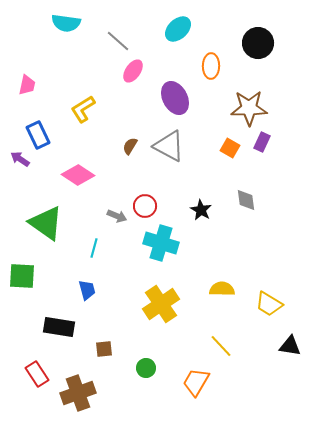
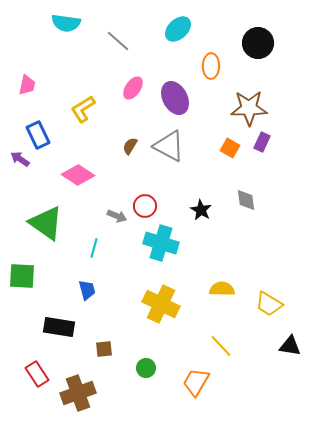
pink ellipse: moved 17 px down
yellow cross: rotated 30 degrees counterclockwise
